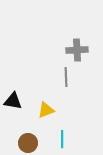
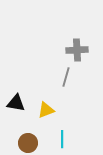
gray line: rotated 18 degrees clockwise
black triangle: moved 3 px right, 2 px down
